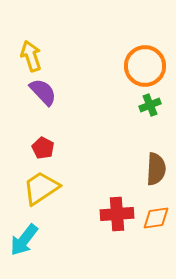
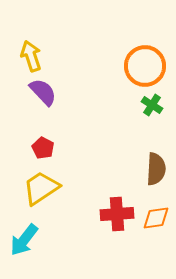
green cross: moved 2 px right; rotated 35 degrees counterclockwise
